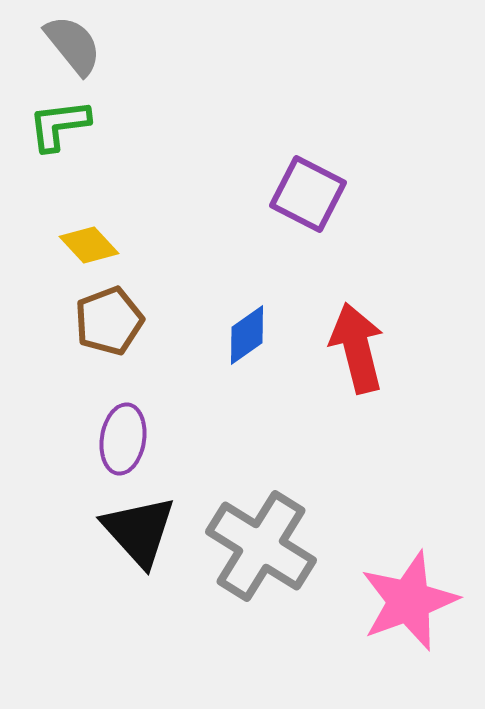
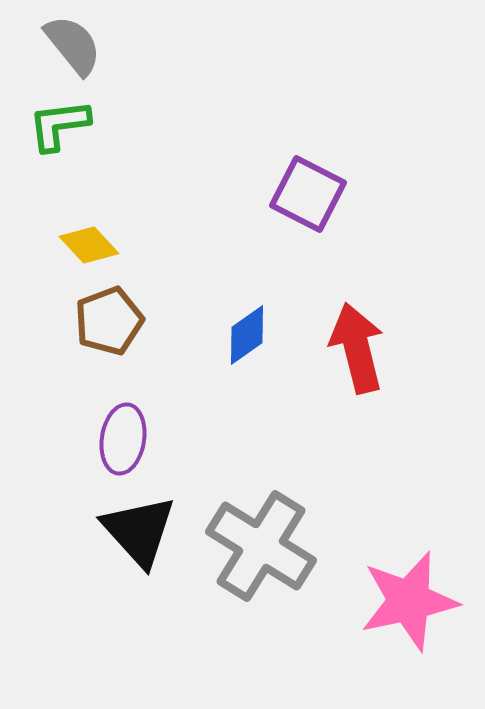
pink star: rotated 8 degrees clockwise
